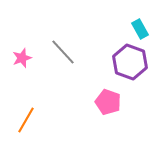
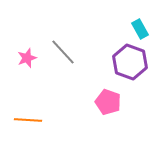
pink star: moved 5 px right
orange line: moved 2 px right; rotated 64 degrees clockwise
